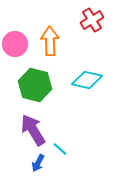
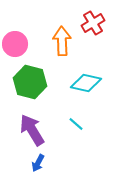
red cross: moved 1 px right, 3 px down
orange arrow: moved 12 px right
cyan diamond: moved 1 px left, 3 px down
green hexagon: moved 5 px left, 3 px up
purple arrow: moved 1 px left
cyan line: moved 16 px right, 25 px up
